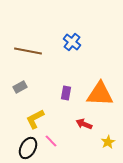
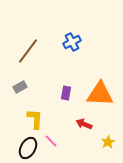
blue cross: rotated 24 degrees clockwise
brown line: rotated 64 degrees counterclockwise
yellow L-shape: rotated 120 degrees clockwise
